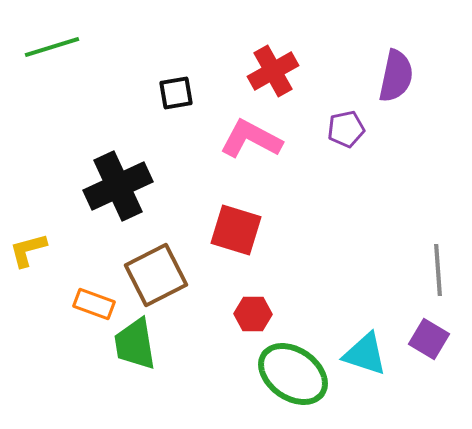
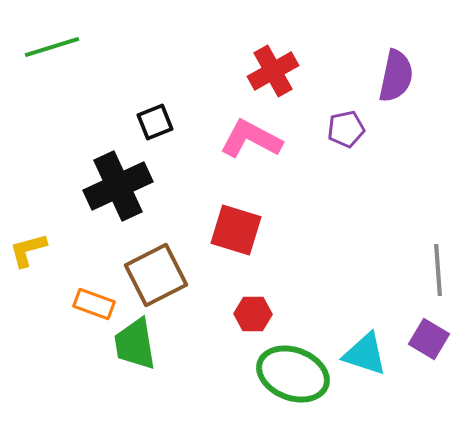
black square: moved 21 px left, 29 px down; rotated 12 degrees counterclockwise
green ellipse: rotated 14 degrees counterclockwise
